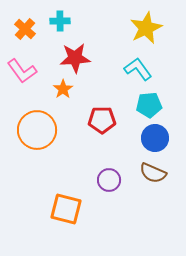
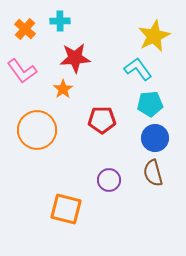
yellow star: moved 8 px right, 8 px down
cyan pentagon: moved 1 px right, 1 px up
brown semicircle: rotated 52 degrees clockwise
